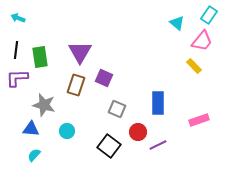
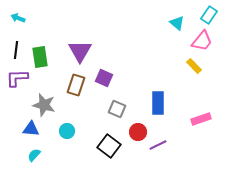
purple triangle: moved 1 px up
pink rectangle: moved 2 px right, 1 px up
